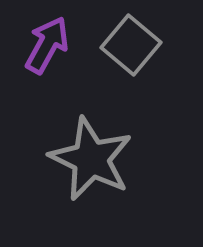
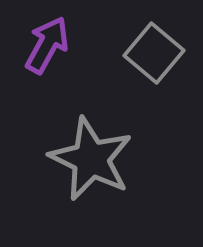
gray square: moved 23 px right, 8 px down
